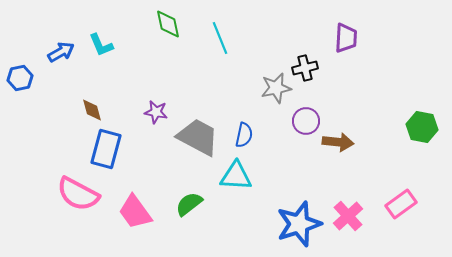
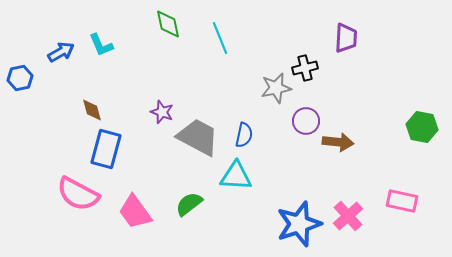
purple star: moved 6 px right; rotated 10 degrees clockwise
pink rectangle: moved 1 px right, 3 px up; rotated 48 degrees clockwise
